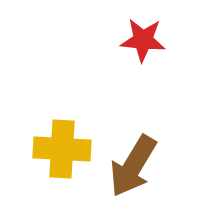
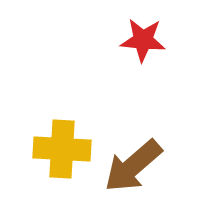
brown arrow: rotated 18 degrees clockwise
